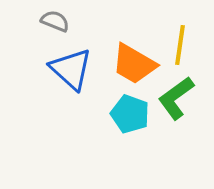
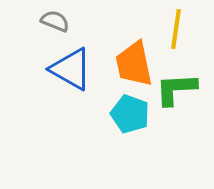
yellow line: moved 4 px left, 16 px up
orange trapezoid: rotated 48 degrees clockwise
blue triangle: rotated 12 degrees counterclockwise
green L-shape: moved 9 px up; rotated 33 degrees clockwise
